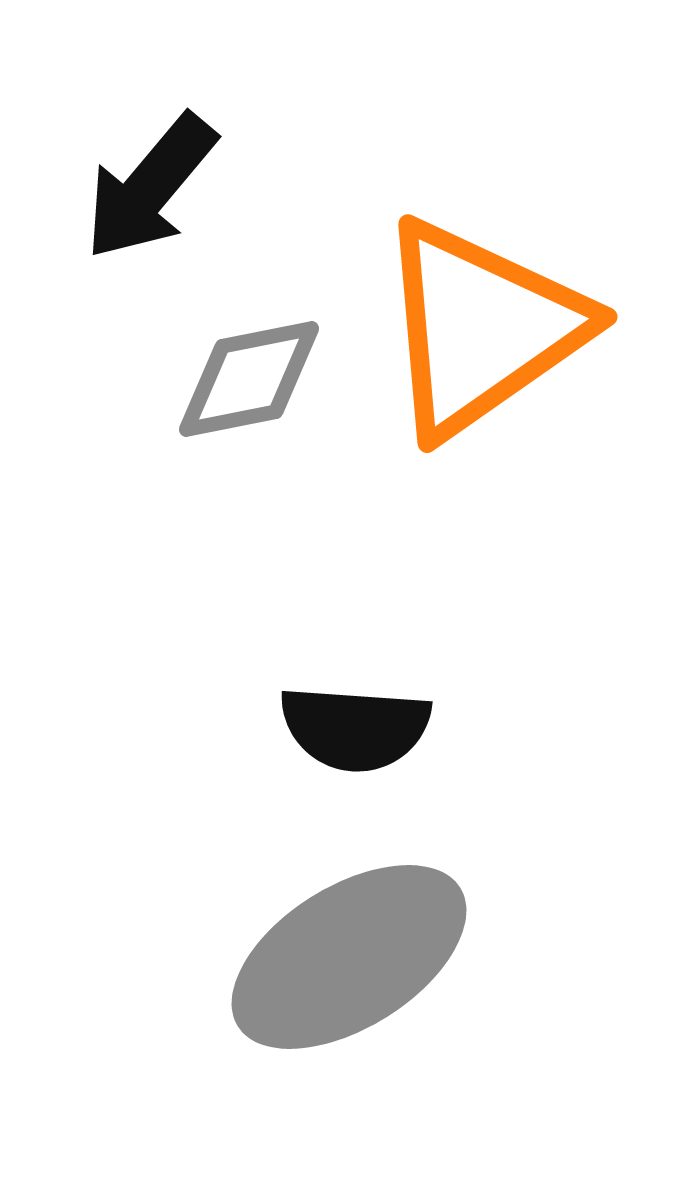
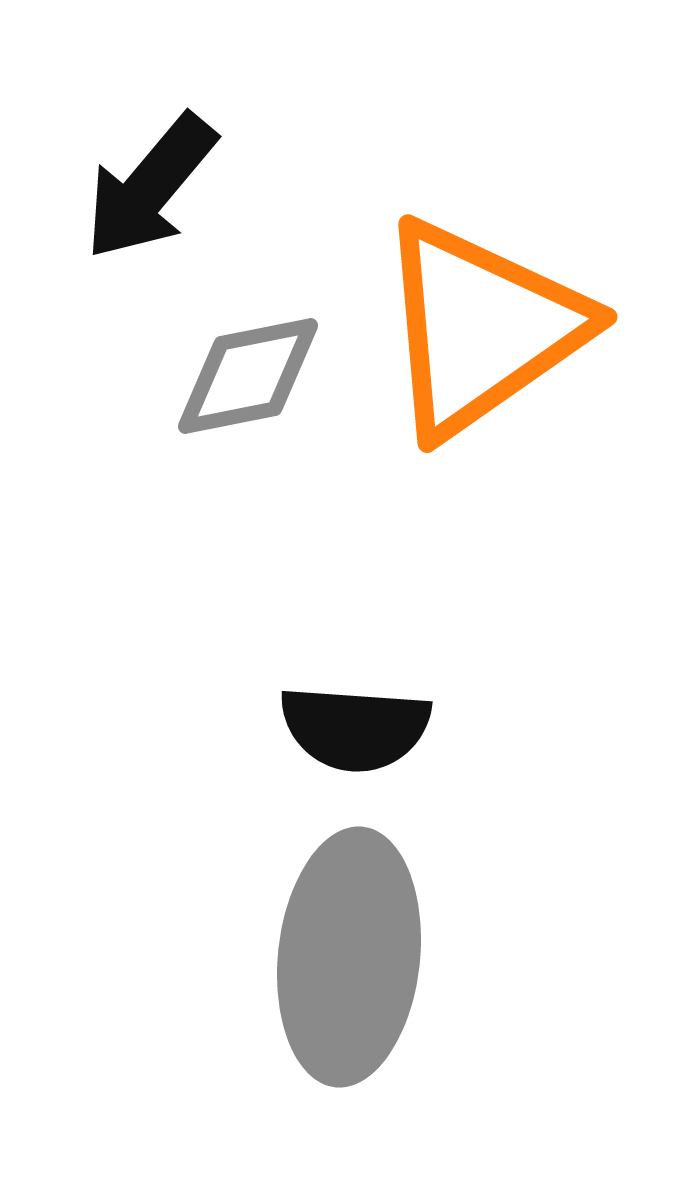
gray diamond: moved 1 px left, 3 px up
gray ellipse: rotated 52 degrees counterclockwise
